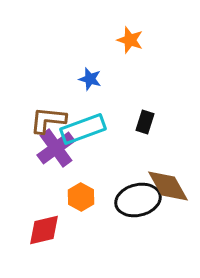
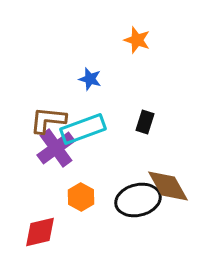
orange star: moved 7 px right
red diamond: moved 4 px left, 2 px down
